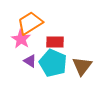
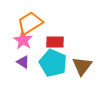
pink star: moved 2 px right, 1 px down
purple triangle: moved 7 px left, 1 px down
